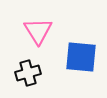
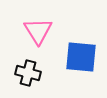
black cross: rotated 30 degrees clockwise
